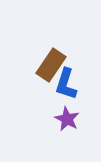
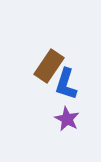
brown rectangle: moved 2 px left, 1 px down
